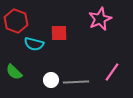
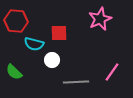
red hexagon: rotated 15 degrees counterclockwise
white circle: moved 1 px right, 20 px up
